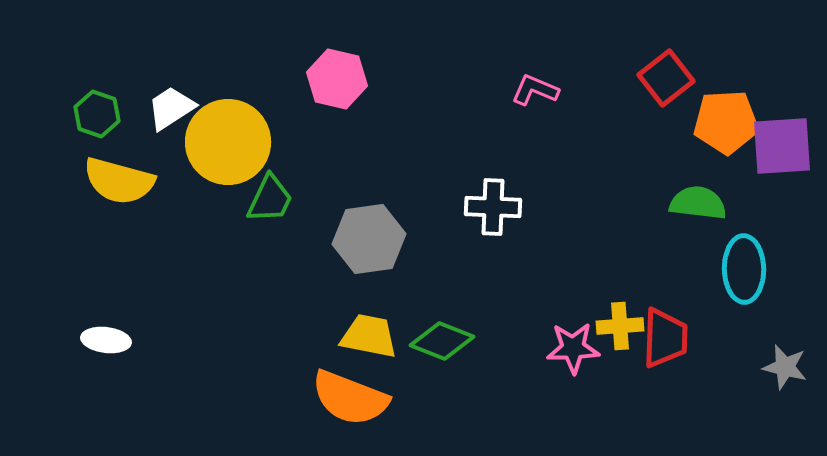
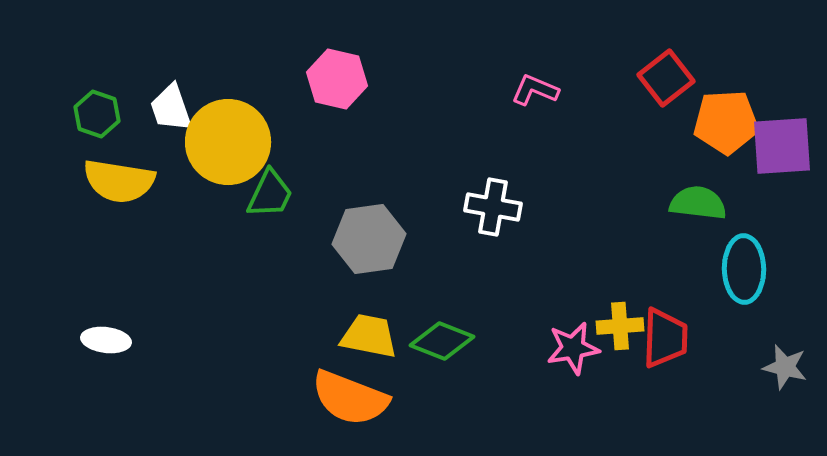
white trapezoid: rotated 76 degrees counterclockwise
yellow semicircle: rotated 6 degrees counterclockwise
green trapezoid: moved 5 px up
white cross: rotated 8 degrees clockwise
pink star: rotated 8 degrees counterclockwise
